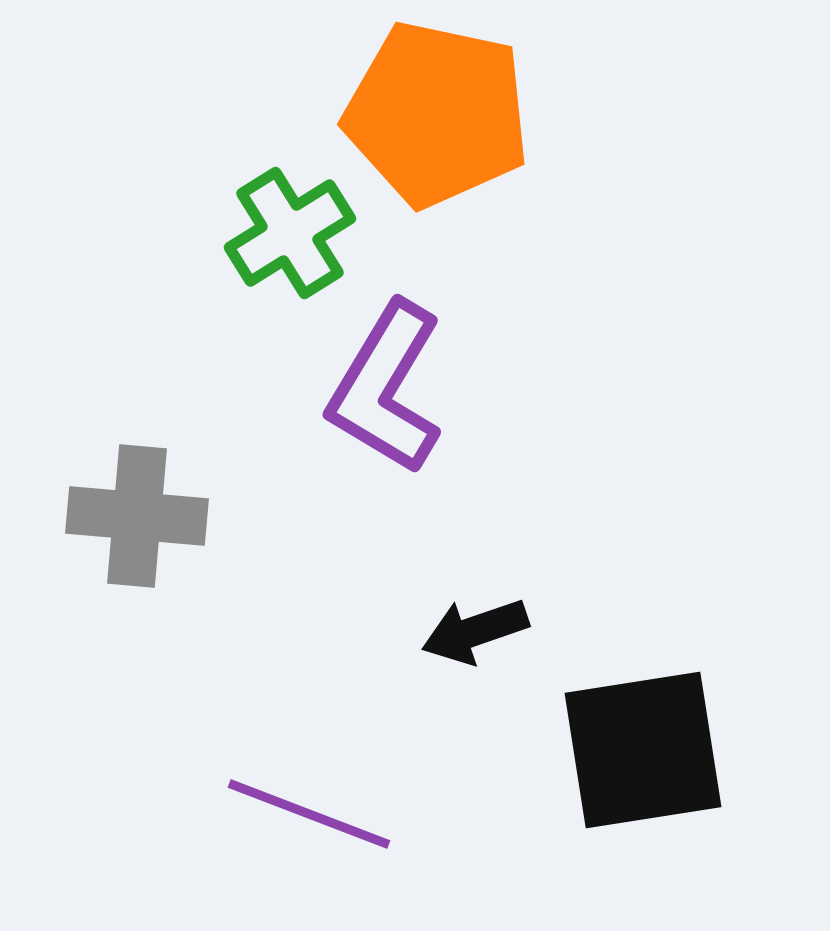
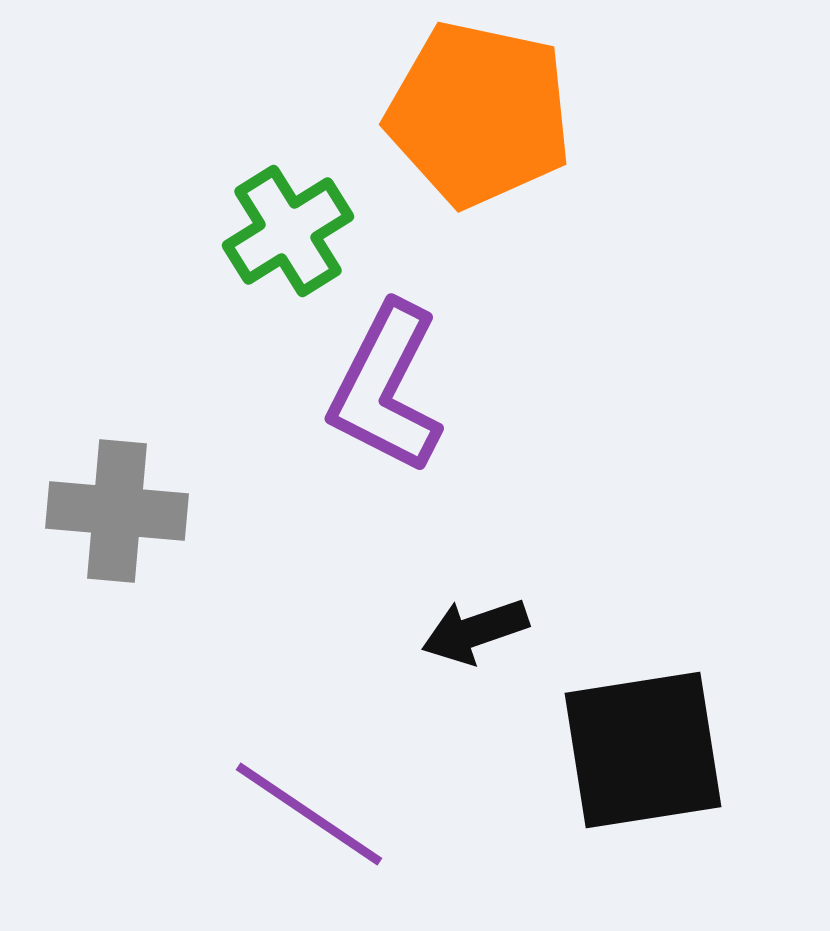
orange pentagon: moved 42 px right
green cross: moved 2 px left, 2 px up
purple L-shape: rotated 4 degrees counterclockwise
gray cross: moved 20 px left, 5 px up
purple line: rotated 13 degrees clockwise
